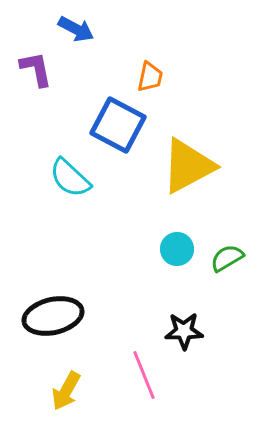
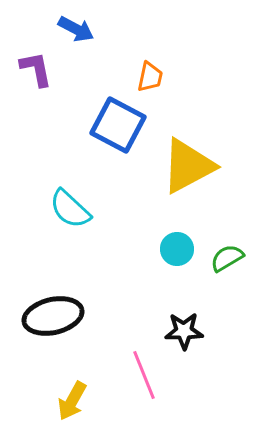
cyan semicircle: moved 31 px down
yellow arrow: moved 6 px right, 10 px down
